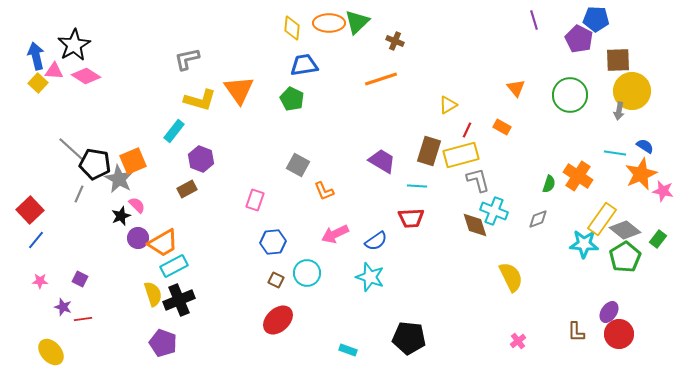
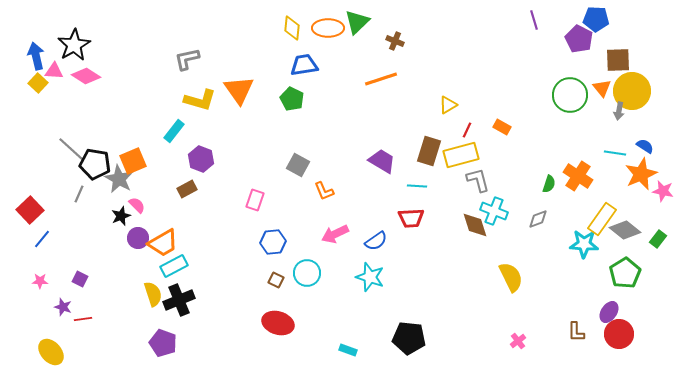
orange ellipse at (329, 23): moved 1 px left, 5 px down
orange triangle at (516, 88): moved 86 px right
blue line at (36, 240): moved 6 px right, 1 px up
green pentagon at (625, 257): moved 16 px down
red ellipse at (278, 320): moved 3 px down; rotated 60 degrees clockwise
